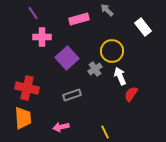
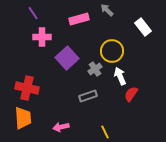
gray rectangle: moved 16 px right, 1 px down
